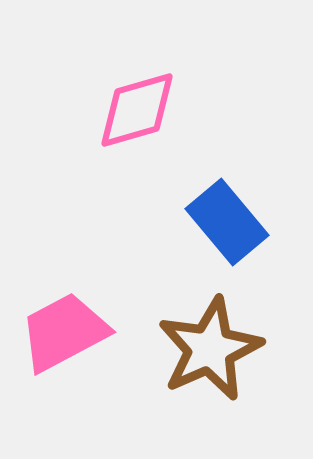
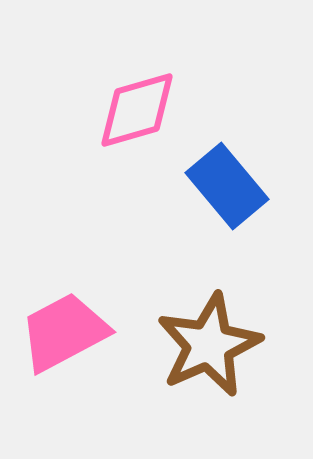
blue rectangle: moved 36 px up
brown star: moved 1 px left, 4 px up
